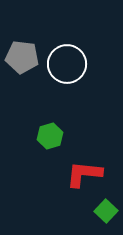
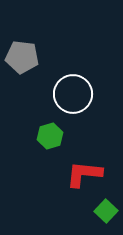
white circle: moved 6 px right, 30 px down
